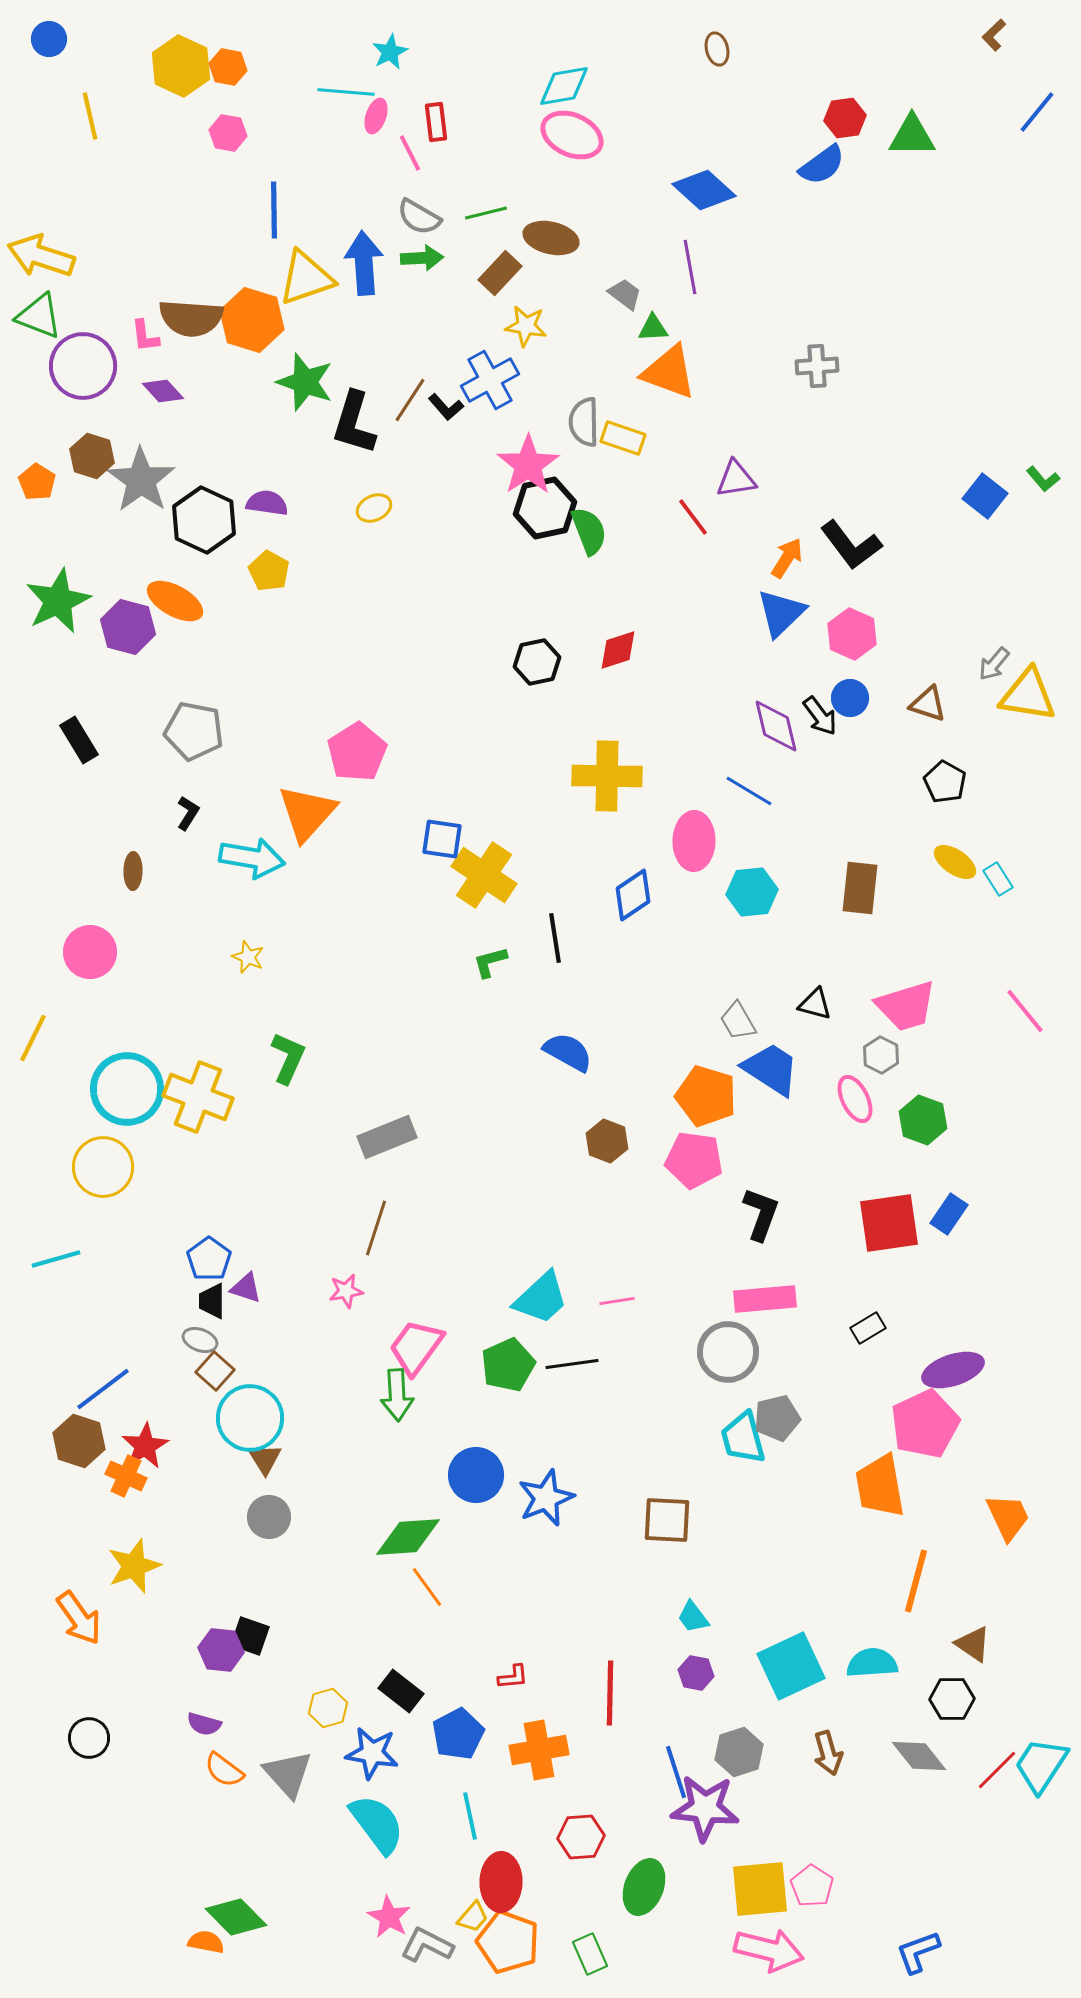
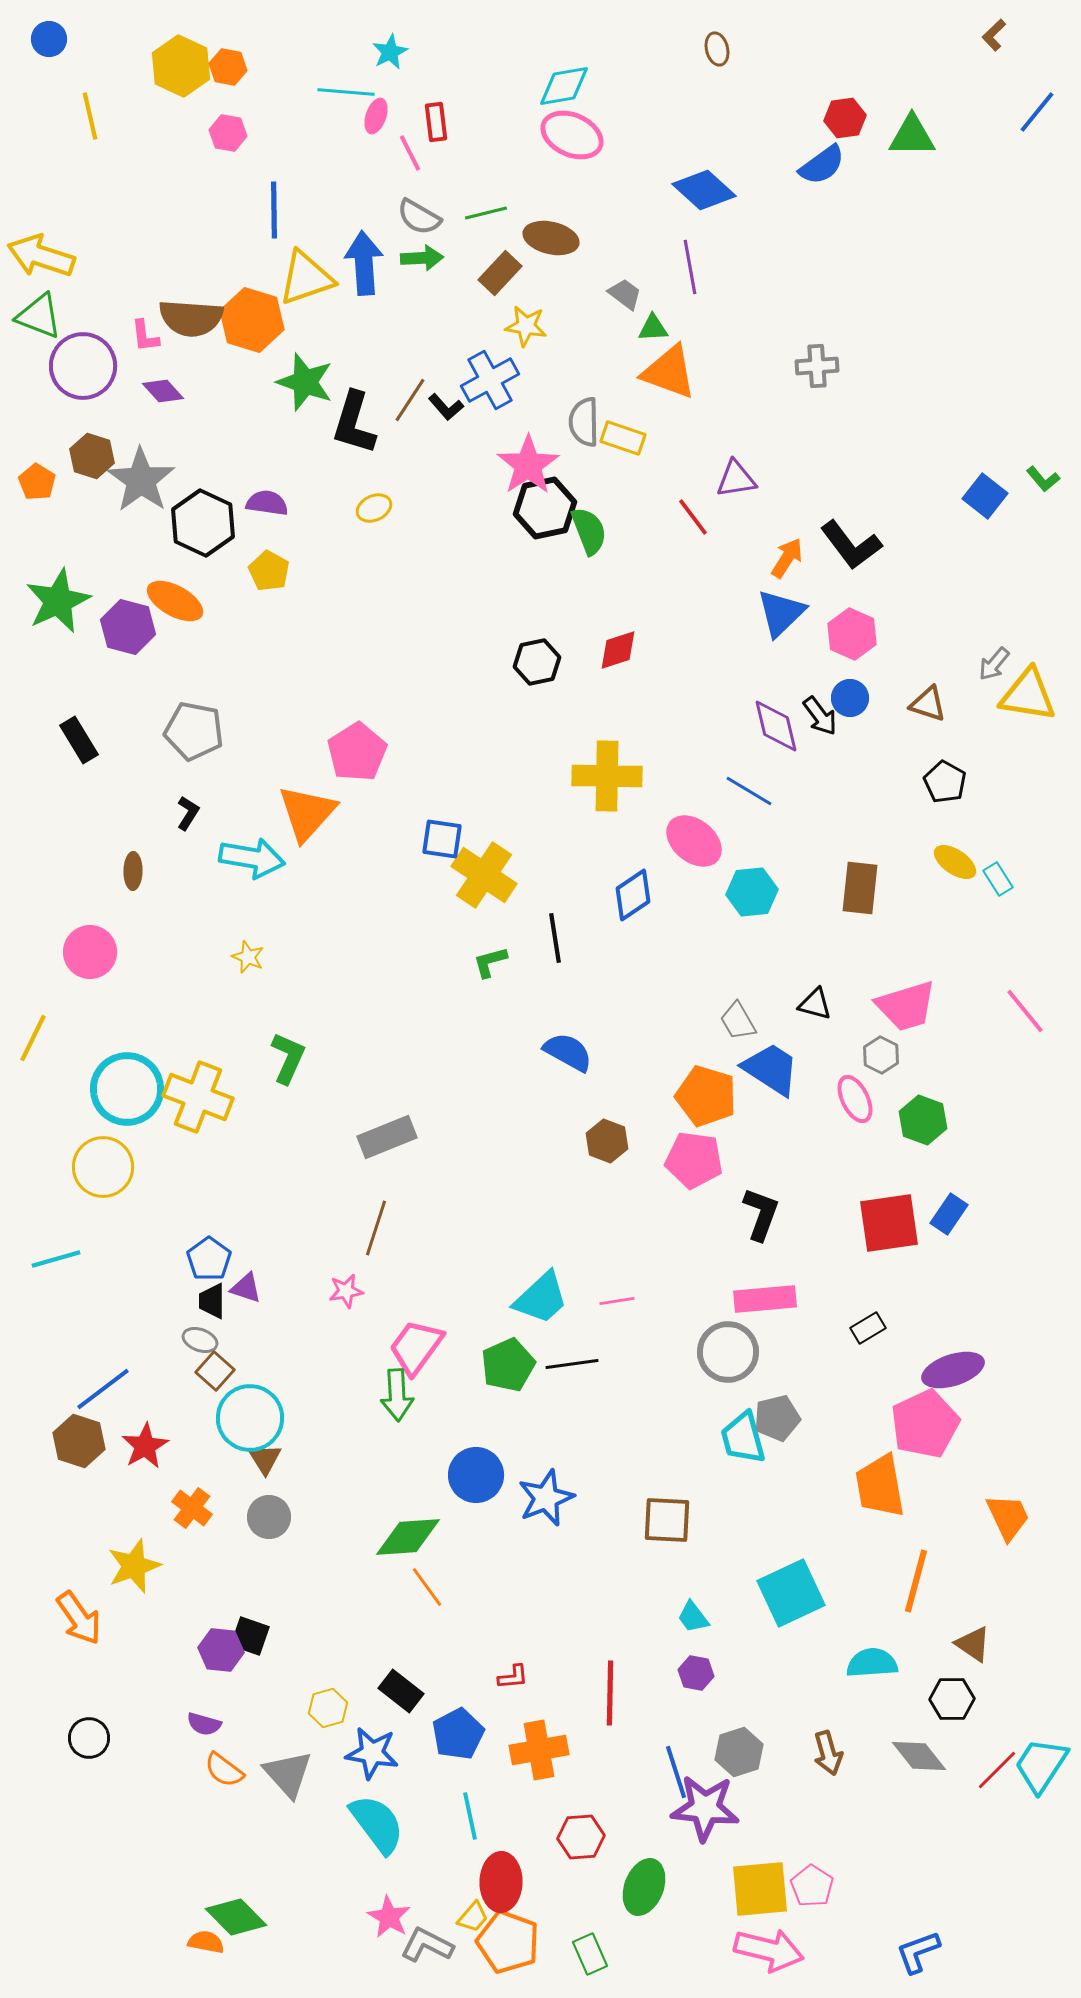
black hexagon at (204, 520): moved 1 px left, 3 px down
pink ellipse at (694, 841): rotated 52 degrees counterclockwise
orange cross at (126, 1476): moved 66 px right, 32 px down; rotated 12 degrees clockwise
cyan square at (791, 1666): moved 73 px up
